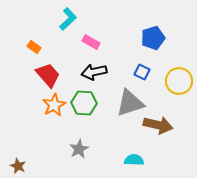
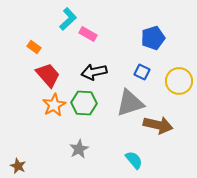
pink rectangle: moved 3 px left, 8 px up
cyan semicircle: rotated 48 degrees clockwise
